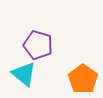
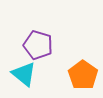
orange pentagon: moved 4 px up
